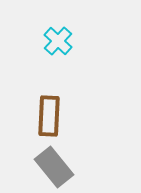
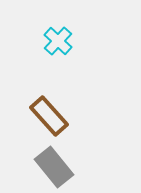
brown rectangle: rotated 45 degrees counterclockwise
